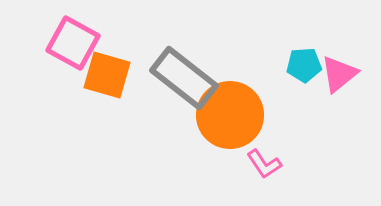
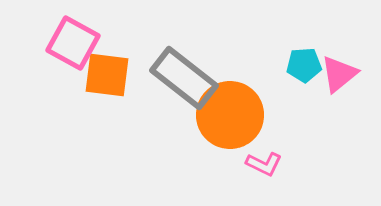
orange square: rotated 9 degrees counterclockwise
pink L-shape: rotated 30 degrees counterclockwise
